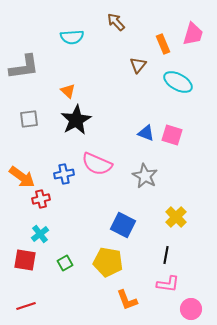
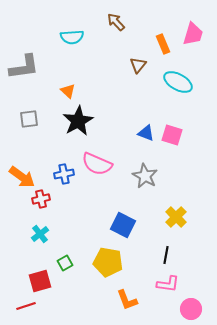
black star: moved 2 px right, 1 px down
red square: moved 15 px right, 21 px down; rotated 25 degrees counterclockwise
